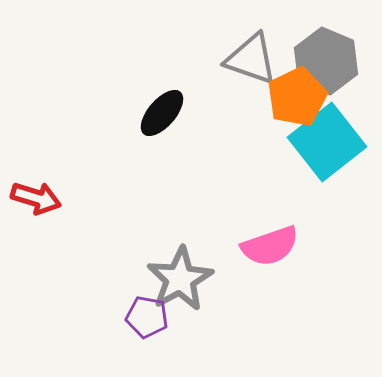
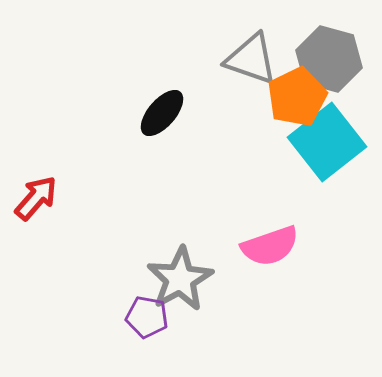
gray hexagon: moved 3 px right, 2 px up; rotated 8 degrees counterclockwise
red arrow: rotated 66 degrees counterclockwise
